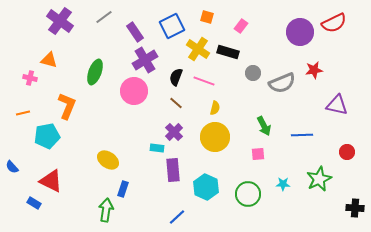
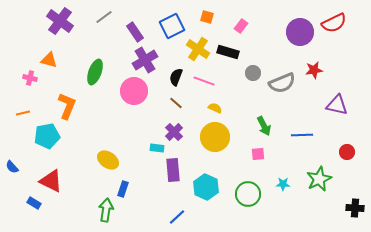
yellow semicircle at (215, 108): rotated 80 degrees counterclockwise
